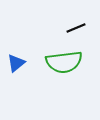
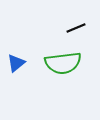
green semicircle: moved 1 px left, 1 px down
